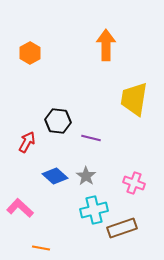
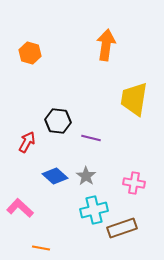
orange arrow: rotated 8 degrees clockwise
orange hexagon: rotated 15 degrees counterclockwise
pink cross: rotated 10 degrees counterclockwise
